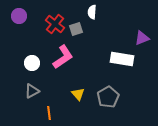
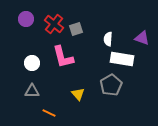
white semicircle: moved 16 px right, 27 px down
purple circle: moved 7 px right, 3 px down
red cross: moved 1 px left
purple triangle: rotated 42 degrees clockwise
pink L-shape: rotated 110 degrees clockwise
gray triangle: rotated 28 degrees clockwise
gray pentagon: moved 3 px right, 12 px up
orange line: rotated 56 degrees counterclockwise
